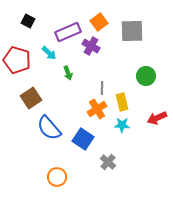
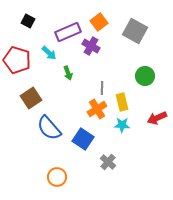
gray square: moved 3 px right; rotated 30 degrees clockwise
green circle: moved 1 px left
